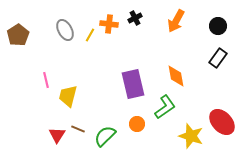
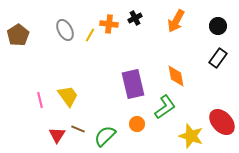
pink line: moved 6 px left, 20 px down
yellow trapezoid: rotated 130 degrees clockwise
